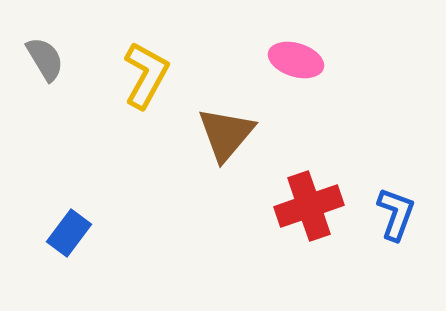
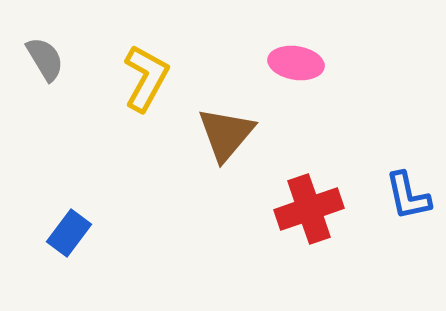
pink ellipse: moved 3 px down; rotated 8 degrees counterclockwise
yellow L-shape: moved 3 px down
red cross: moved 3 px down
blue L-shape: moved 12 px right, 18 px up; rotated 148 degrees clockwise
